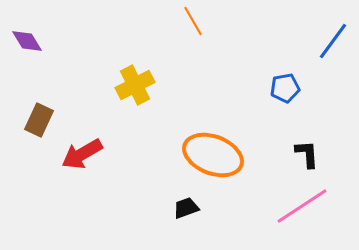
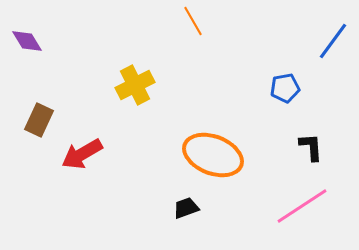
black L-shape: moved 4 px right, 7 px up
